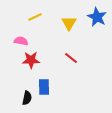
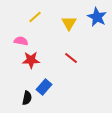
yellow line: rotated 16 degrees counterclockwise
blue rectangle: rotated 42 degrees clockwise
